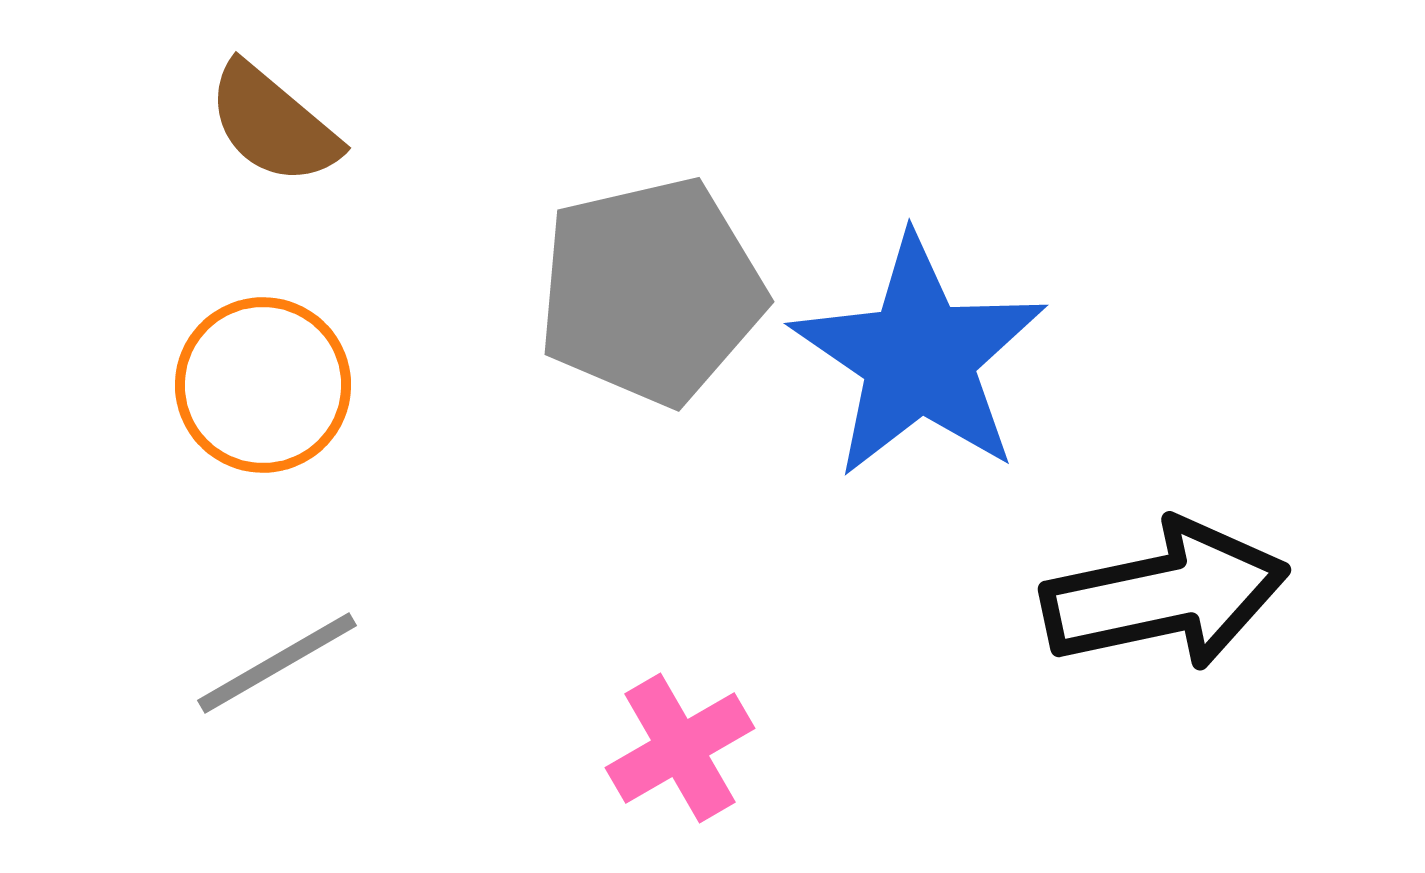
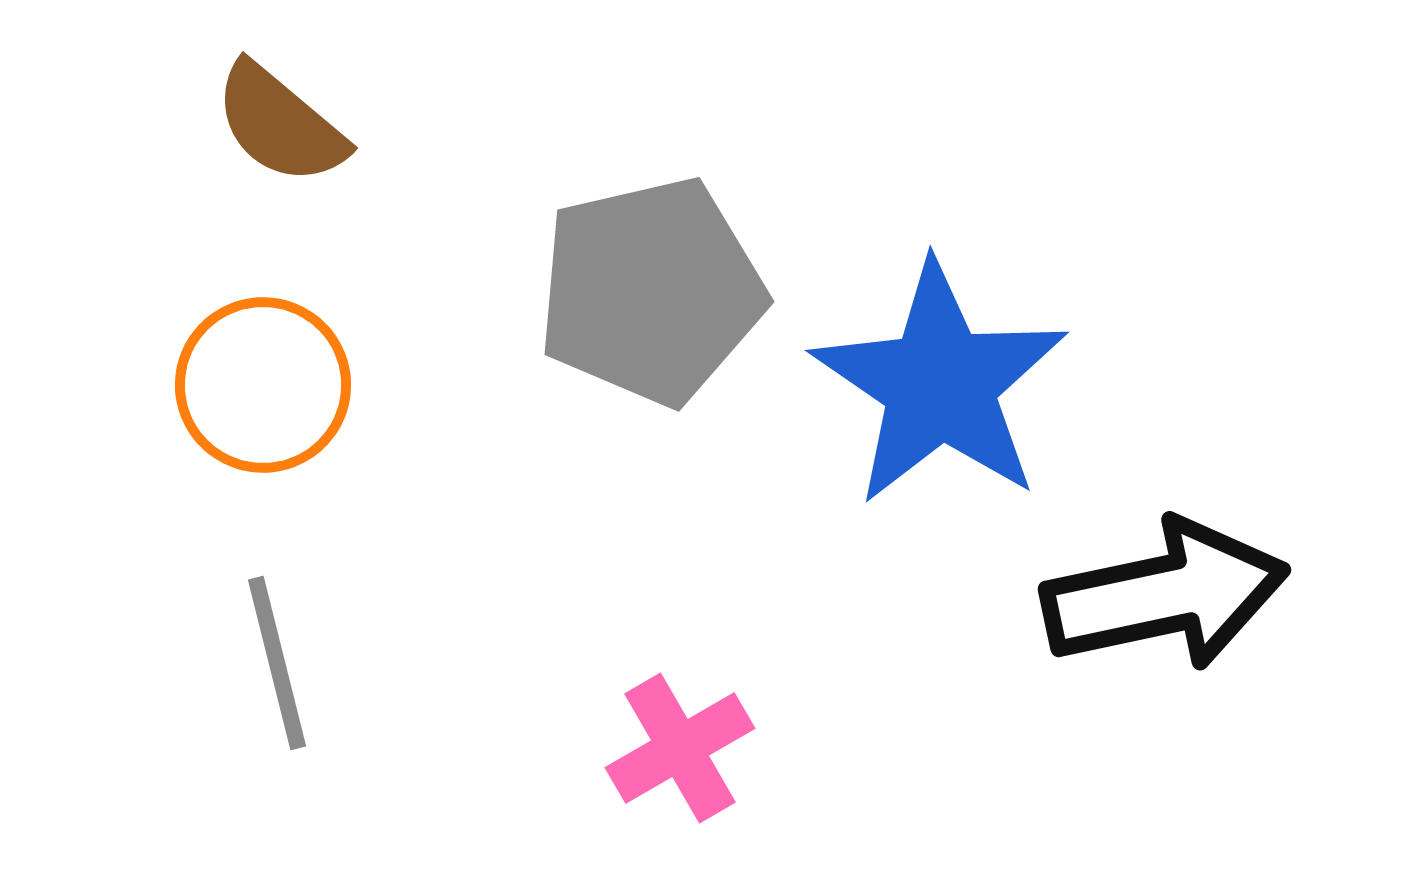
brown semicircle: moved 7 px right
blue star: moved 21 px right, 27 px down
gray line: rotated 74 degrees counterclockwise
